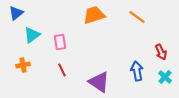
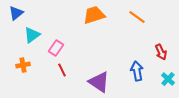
pink rectangle: moved 4 px left, 6 px down; rotated 42 degrees clockwise
cyan cross: moved 3 px right, 2 px down
